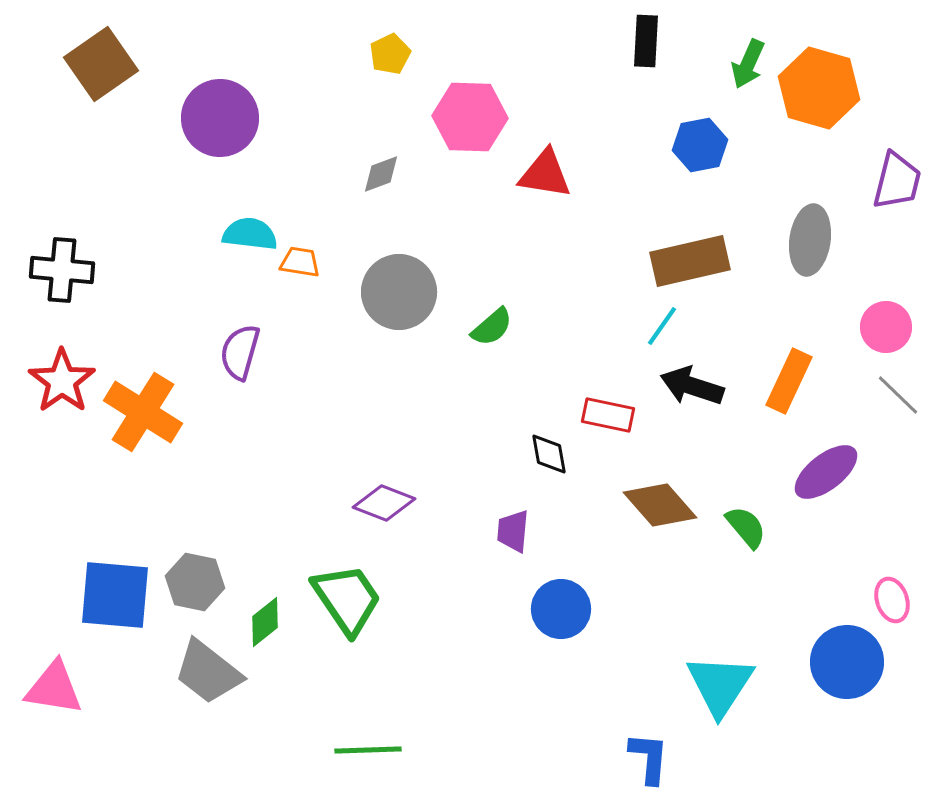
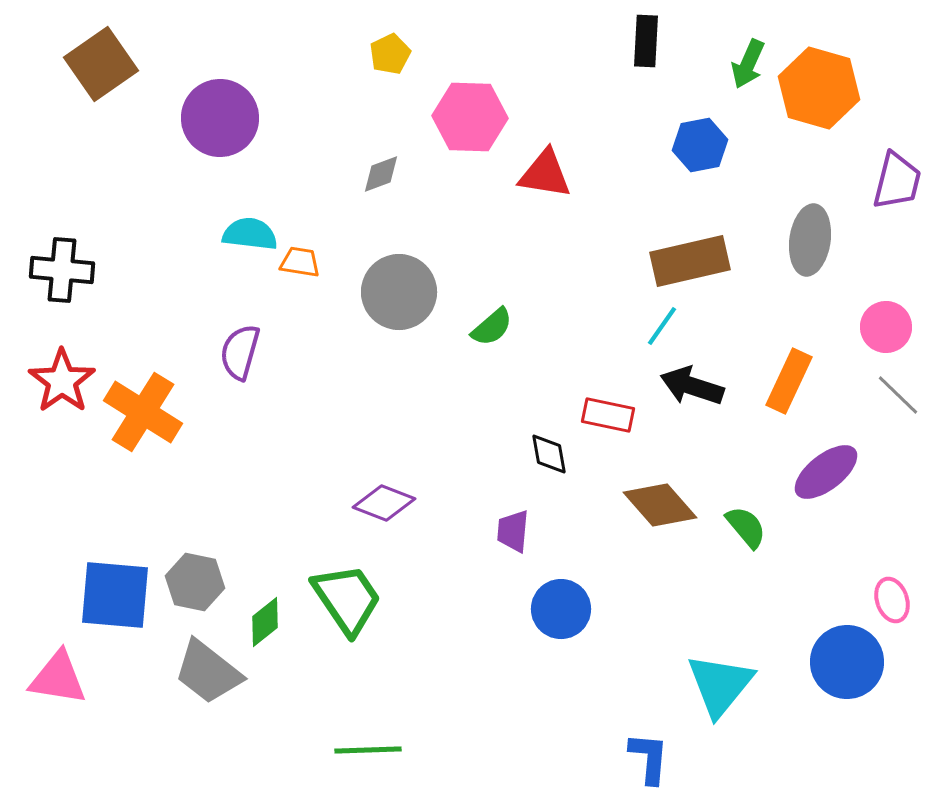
cyan triangle at (720, 685): rotated 6 degrees clockwise
pink triangle at (54, 688): moved 4 px right, 10 px up
